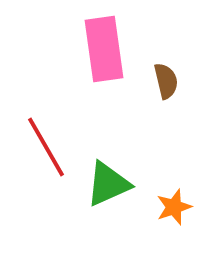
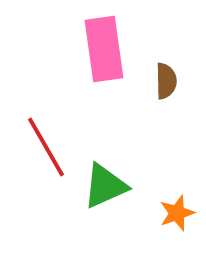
brown semicircle: rotated 12 degrees clockwise
green triangle: moved 3 px left, 2 px down
orange star: moved 3 px right, 6 px down
